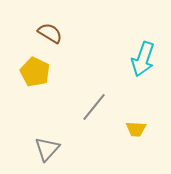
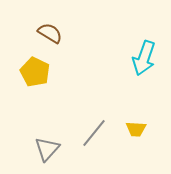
cyan arrow: moved 1 px right, 1 px up
gray line: moved 26 px down
